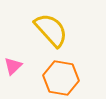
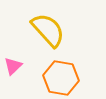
yellow semicircle: moved 3 px left
